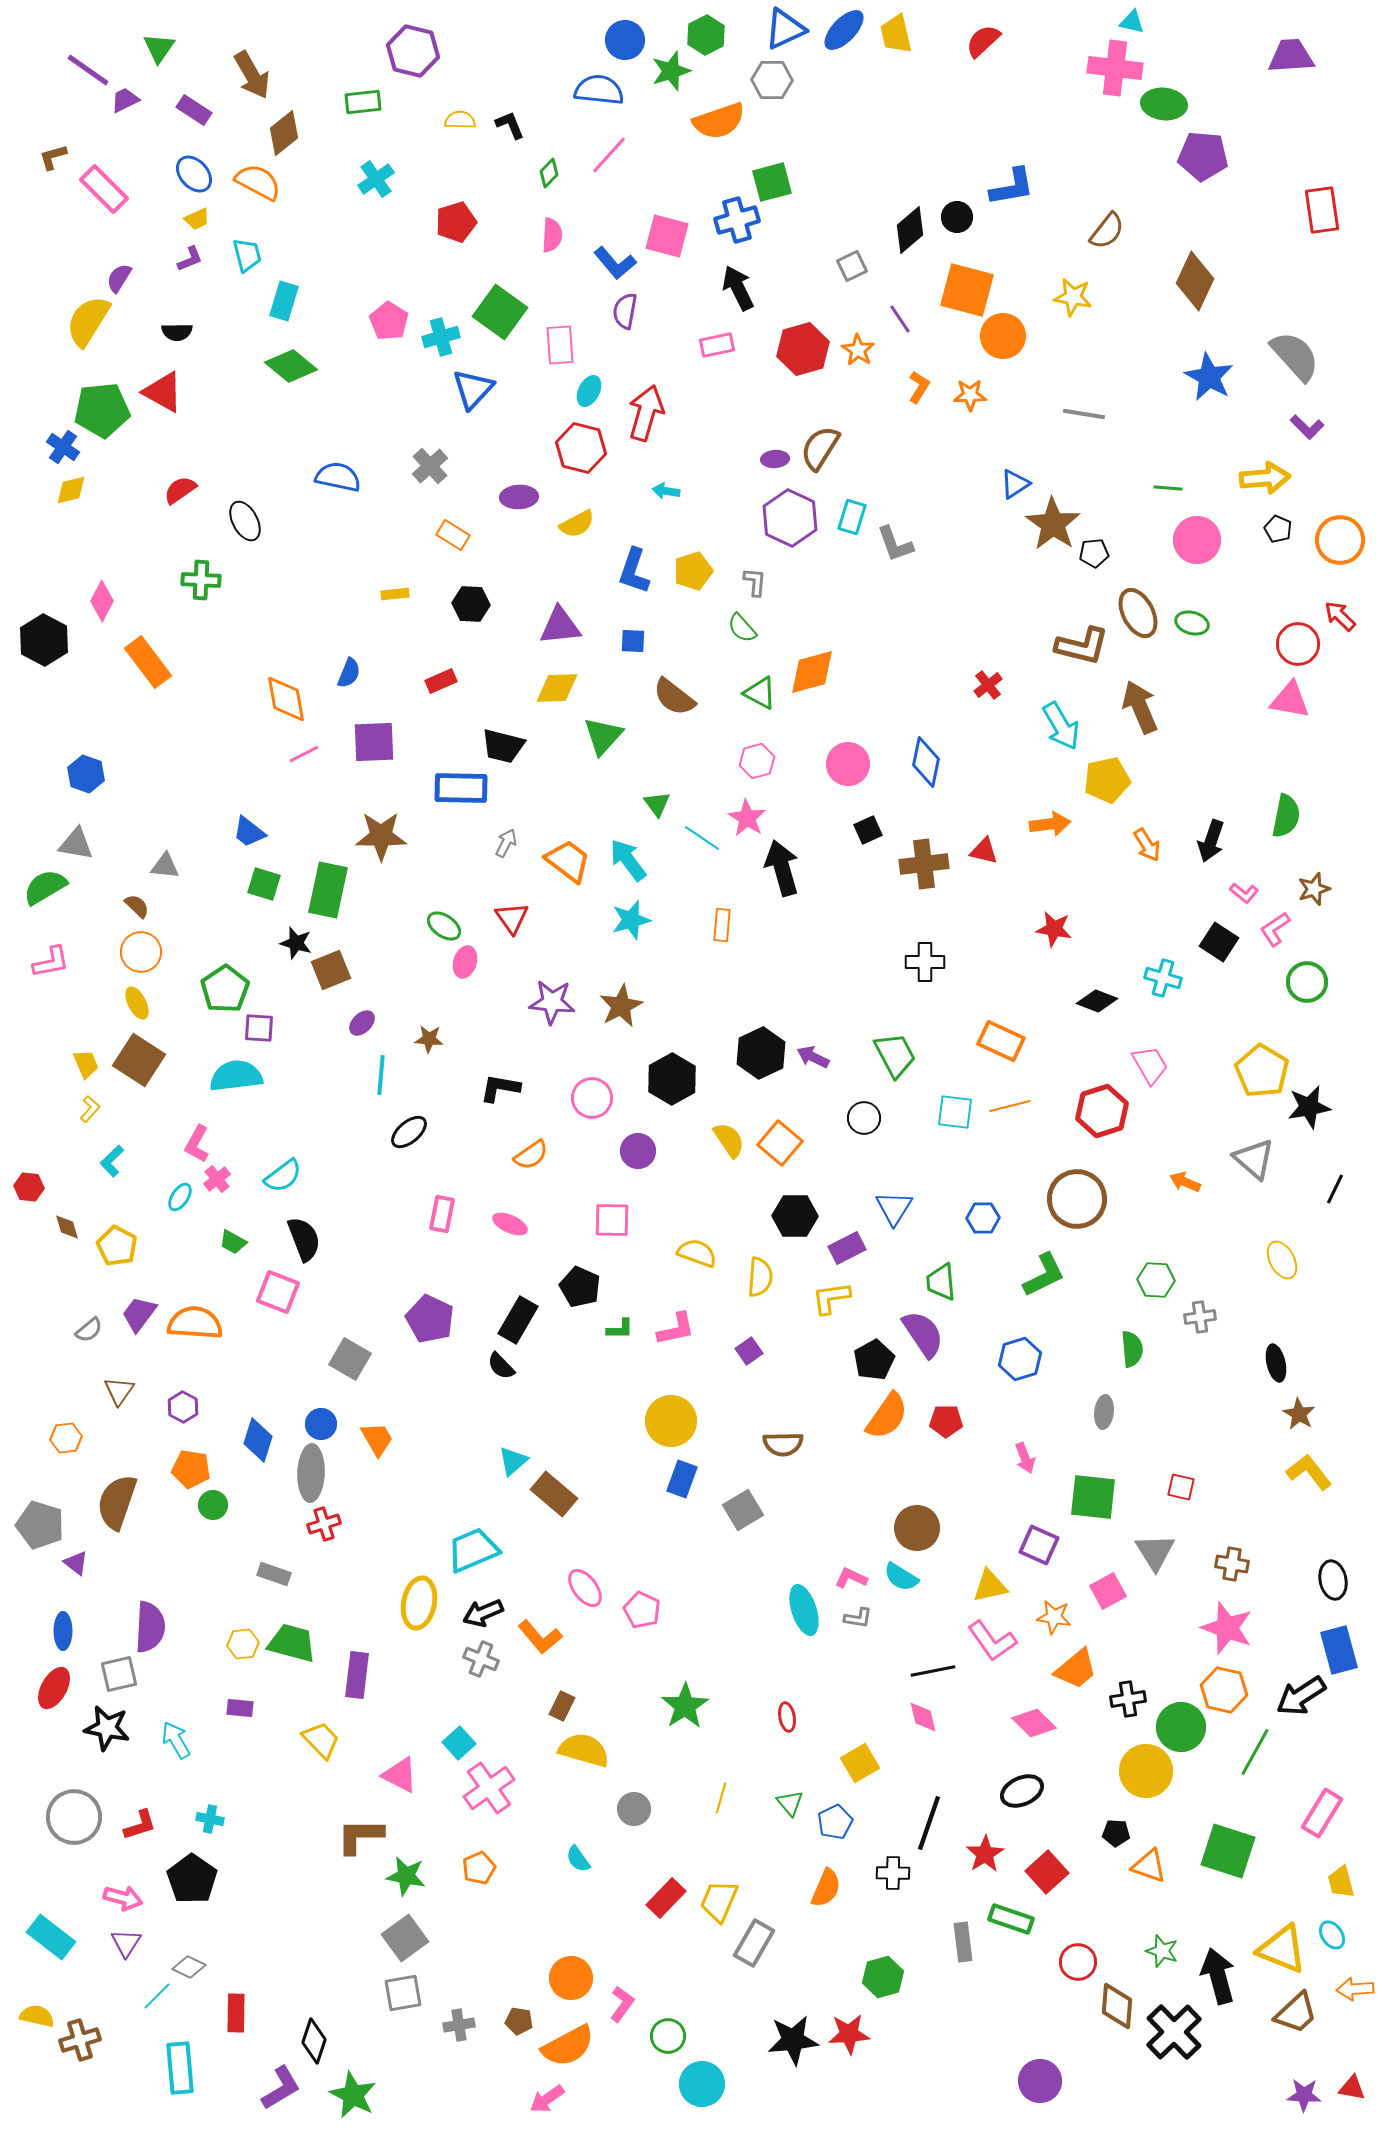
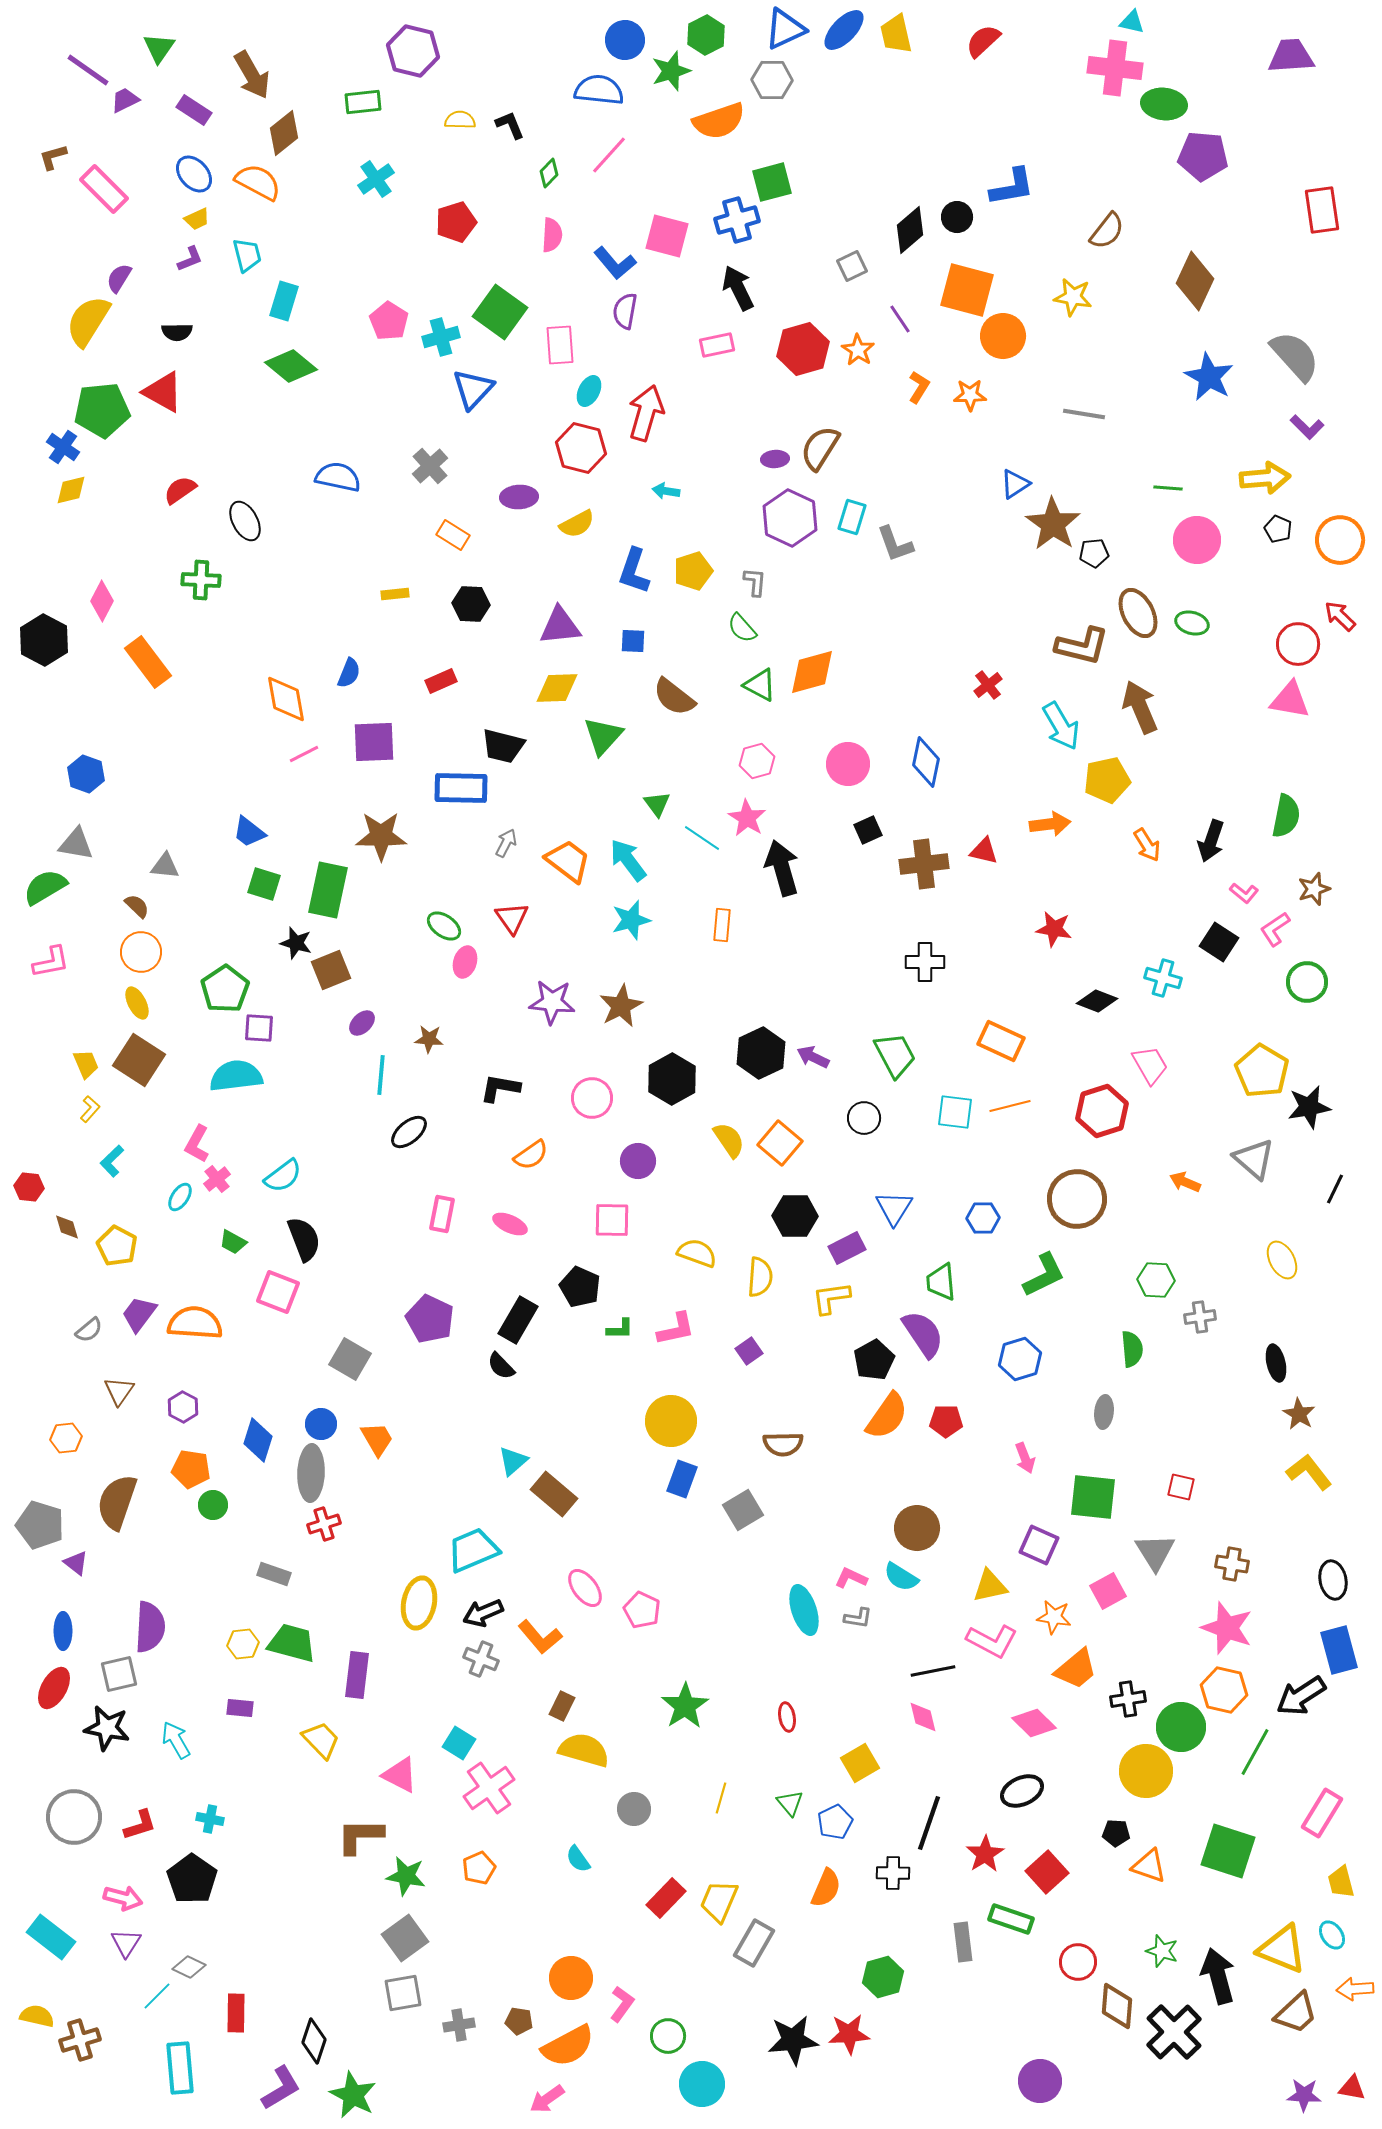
green triangle at (760, 693): moved 8 px up
purple circle at (638, 1151): moved 10 px down
pink L-shape at (992, 1641): rotated 27 degrees counterclockwise
cyan square at (459, 1743): rotated 16 degrees counterclockwise
